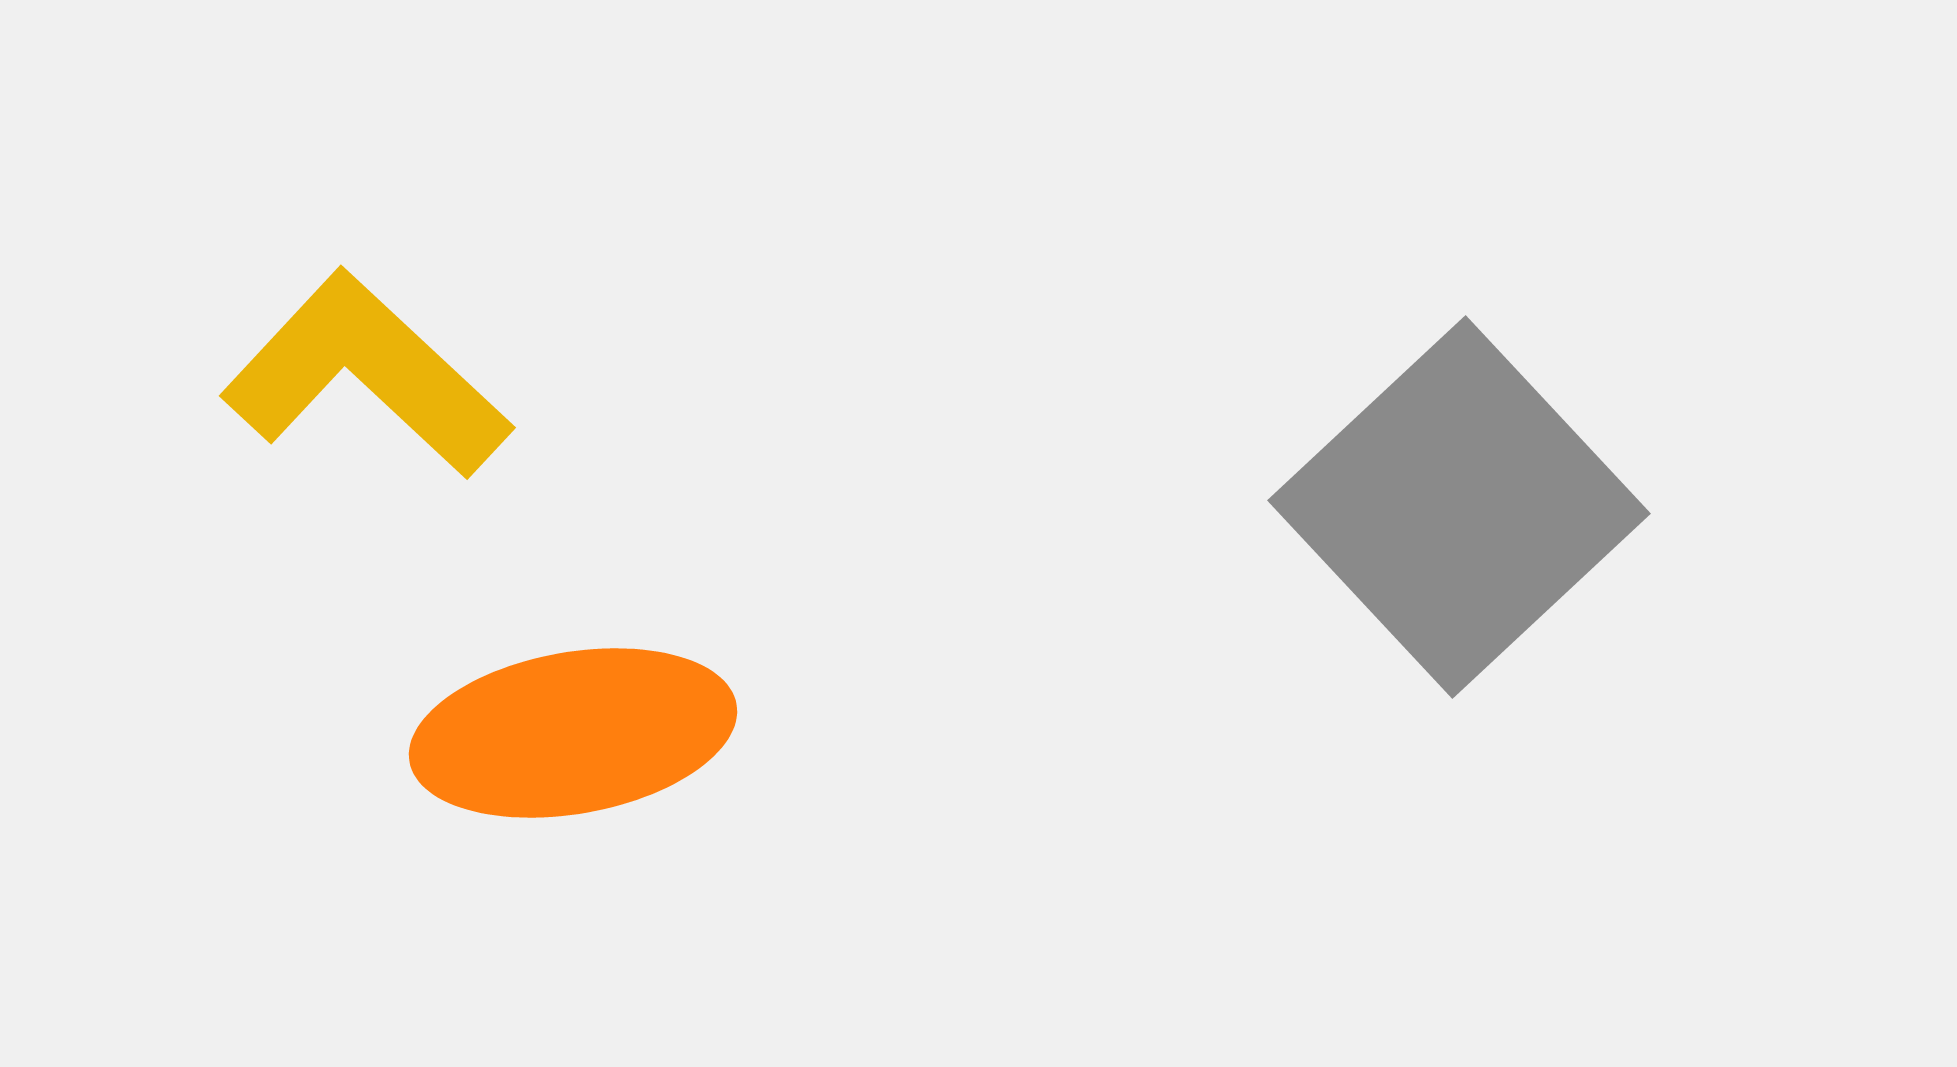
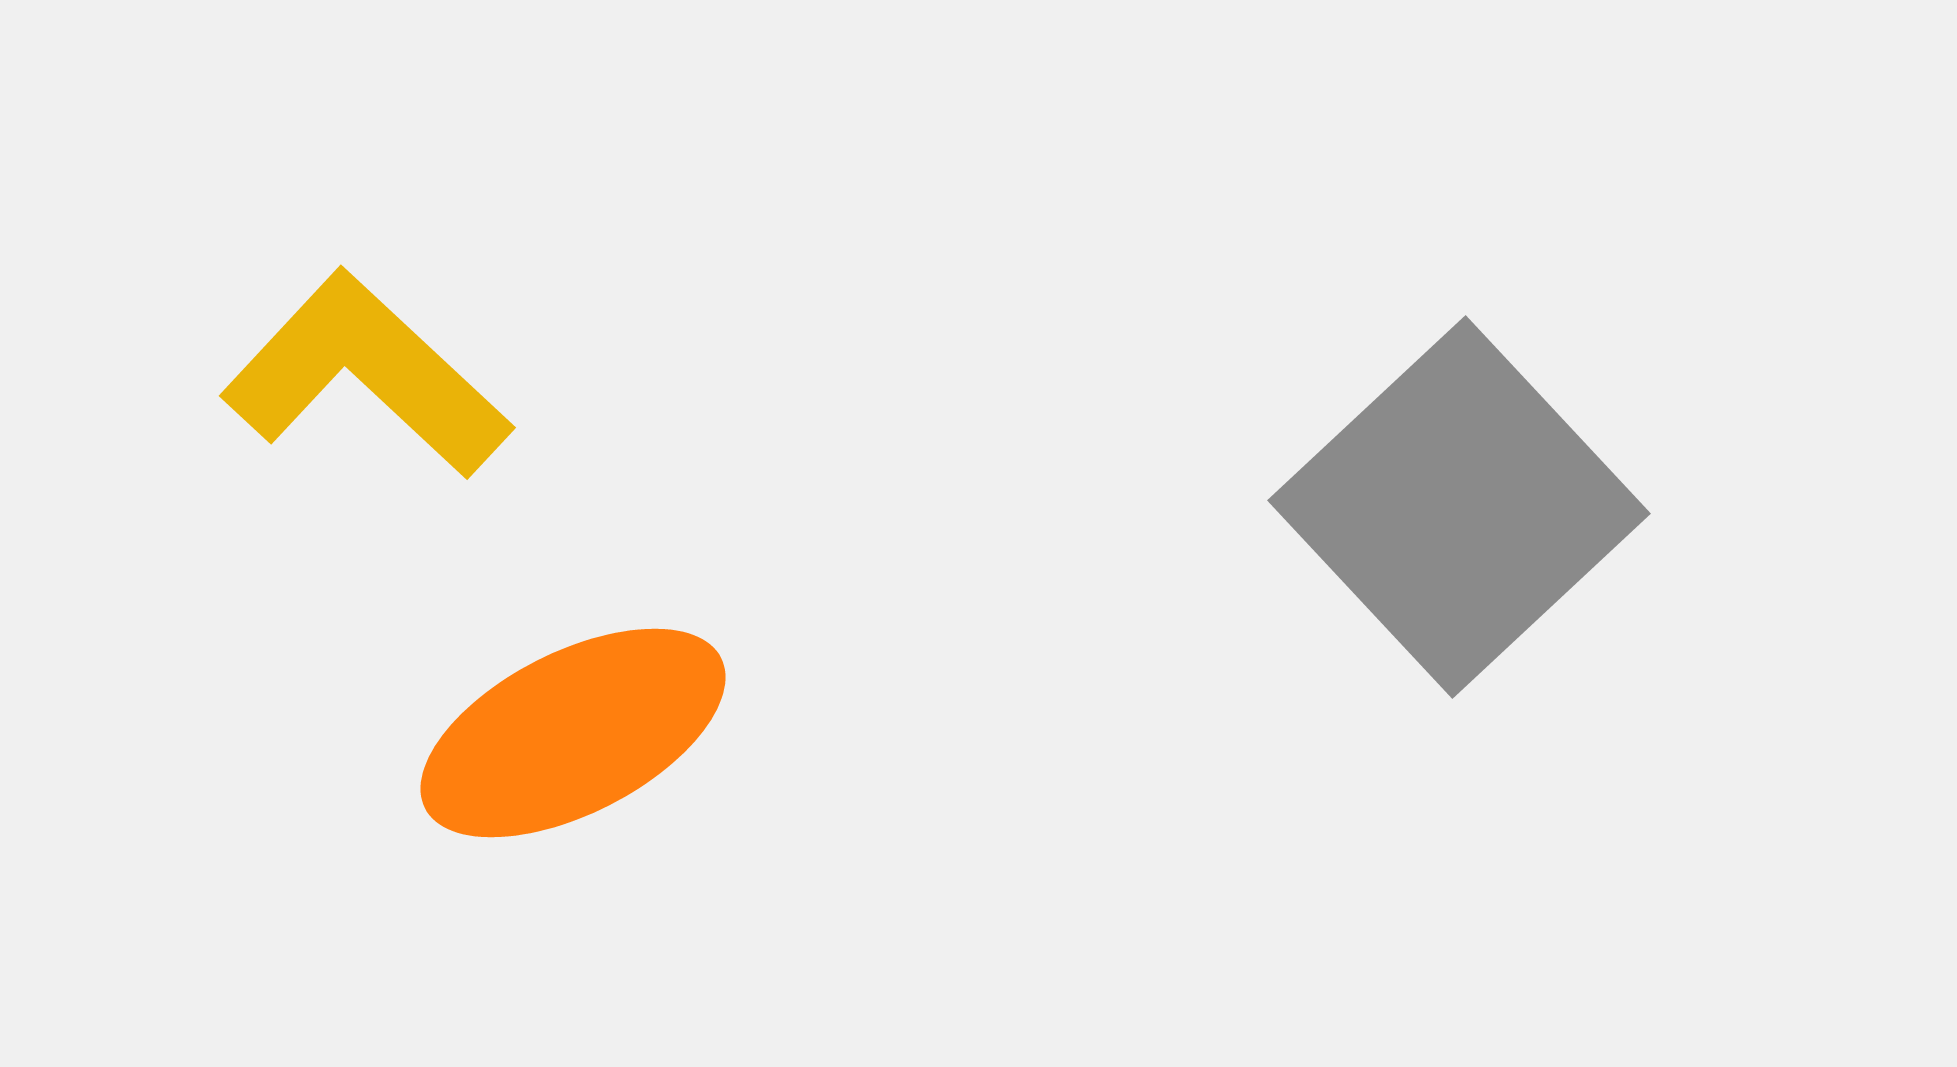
orange ellipse: rotated 17 degrees counterclockwise
